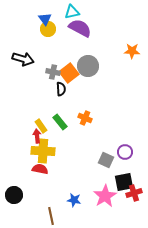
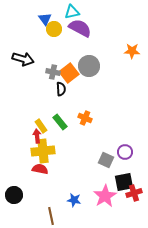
yellow circle: moved 6 px right
gray circle: moved 1 px right
yellow cross: rotated 10 degrees counterclockwise
